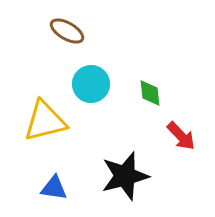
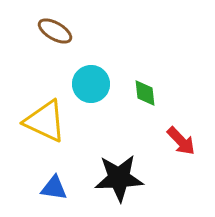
brown ellipse: moved 12 px left
green diamond: moved 5 px left
yellow triangle: rotated 39 degrees clockwise
red arrow: moved 5 px down
black star: moved 6 px left, 2 px down; rotated 12 degrees clockwise
